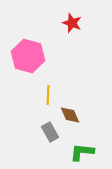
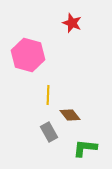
pink hexagon: moved 1 px up
brown diamond: rotated 15 degrees counterclockwise
gray rectangle: moved 1 px left
green L-shape: moved 3 px right, 4 px up
